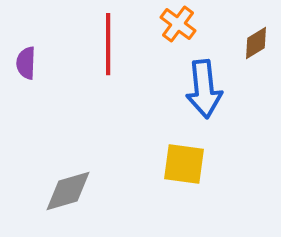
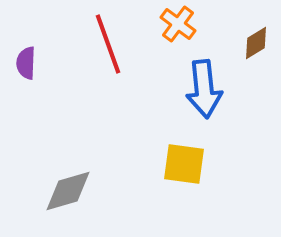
red line: rotated 20 degrees counterclockwise
